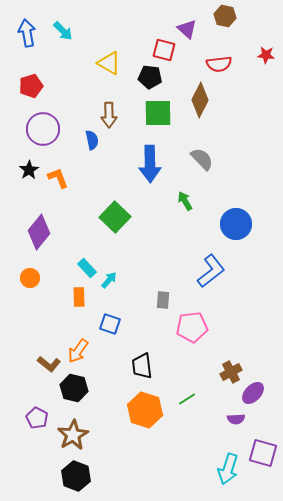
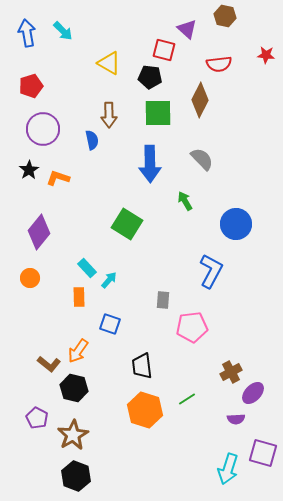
orange L-shape at (58, 178): rotated 50 degrees counterclockwise
green square at (115, 217): moved 12 px right, 7 px down; rotated 12 degrees counterclockwise
blue L-shape at (211, 271): rotated 24 degrees counterclockwise
